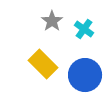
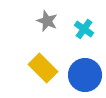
gray star: moved 5 px left; rotated 15 degrees counterclockwise
yellow rectangle: moved 4 px down
